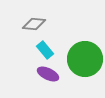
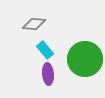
purple ellipse: rotated 60 degrees clockwise
